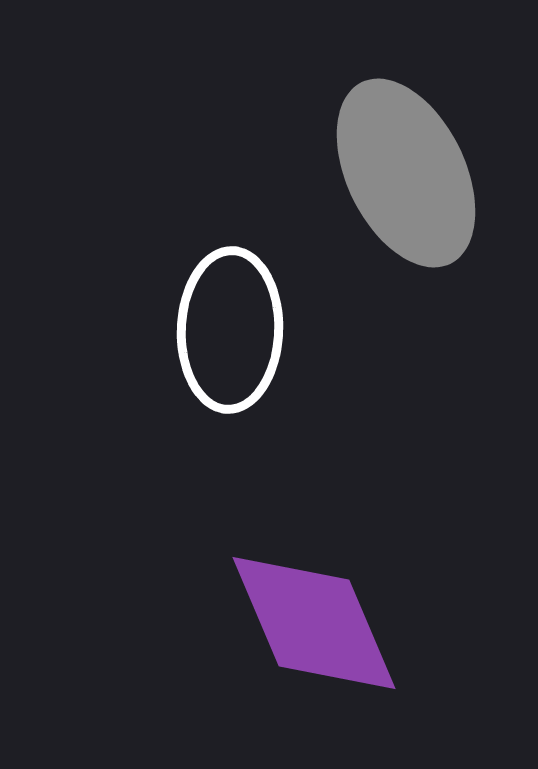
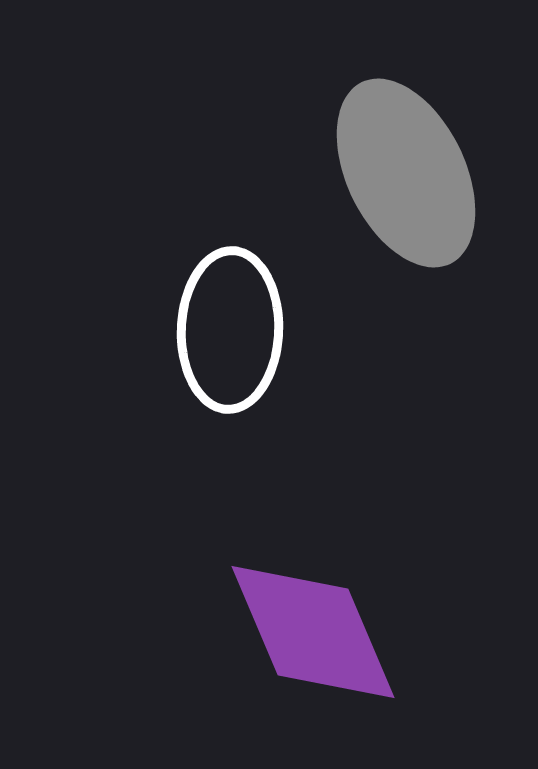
purple diamond: moved 1 px left, 9 px down
